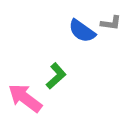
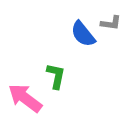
blue semicircle: moved 1 px right, 3 px down; rotated 16 degrees clockwise
green L-shape: rotated 36 degrees counterclockwise
